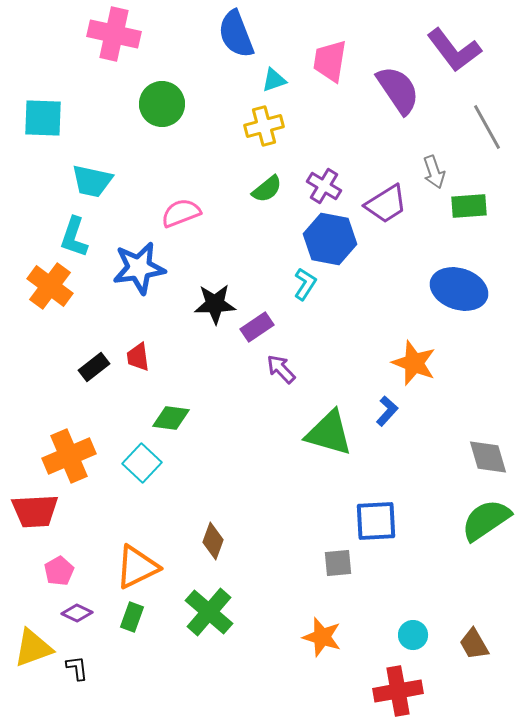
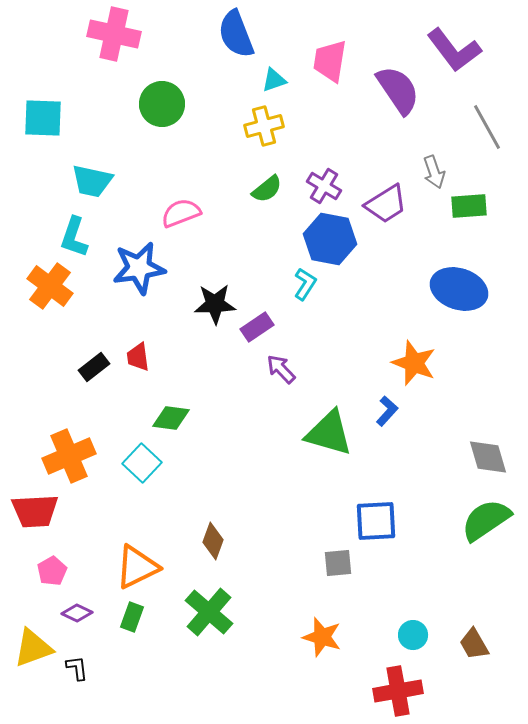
pink pentagon at (59, 571): moved 7 px left
